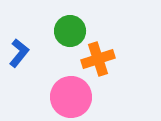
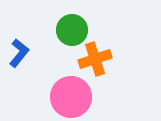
green circle: moved 2 px right, 1 px up
orange cross: moved 3 px left
